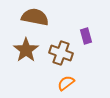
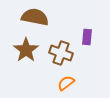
purple rectangle: moved 1 px right, 1 px down; rotated 21 degrees clockwise
